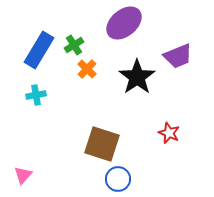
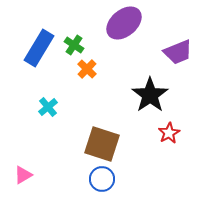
green cross: rotated 24 degrees counterclockwise
blue rectangle: moved 2 px up
purple trapezoid: moved 4 px up
black star: moved 13 px right, 18 px down
cyan cross: moved 12 px right, 12 px down; rotated 30 degrees counterclockwise
red star: rotated 20 degrees clockwise
pink triangle: rotated 18 degrees clockwise
blue circle: moved 16 px left
